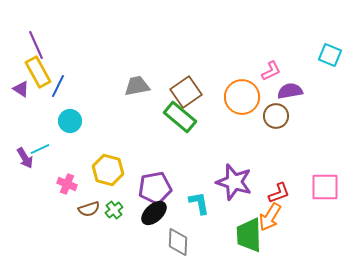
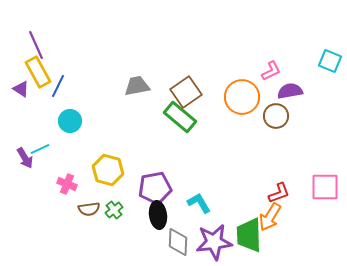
cyan square: moved 6 px down
purple star: moved 20 px left, 60 px down; rotated 24 degrees counterclockwise
cyan L-shape: rotated 20 degrees counterclockwise
brown semicircle: rotated 10 degrees clockwise
black ellipse: moved 4 px right, 2 px down; rotated 56 degrees counterclockwise
